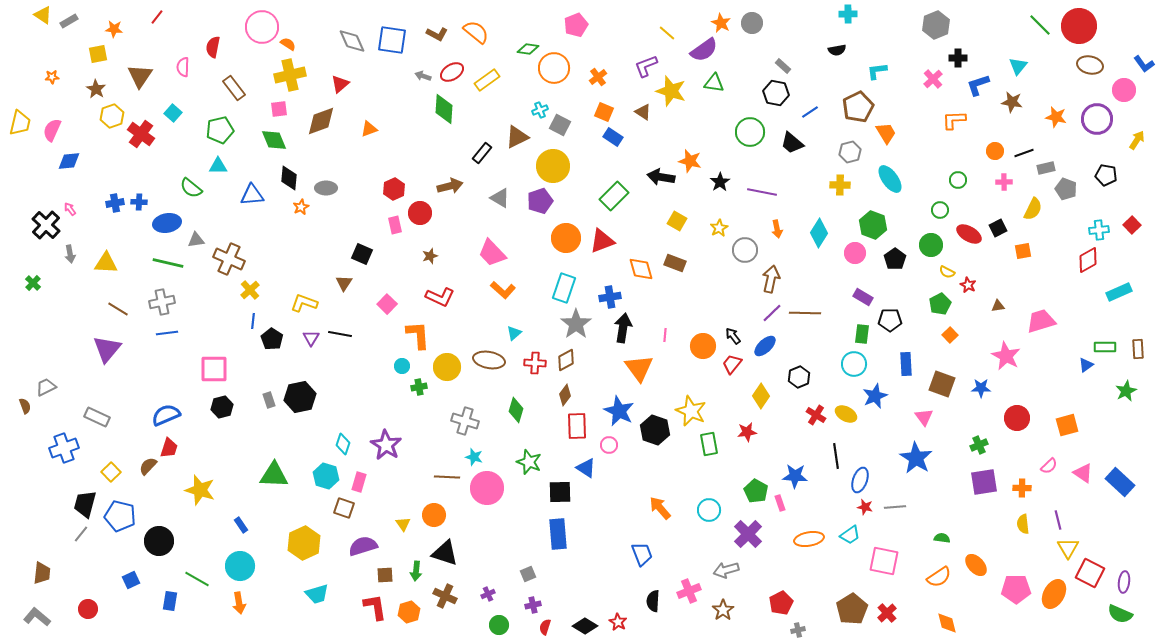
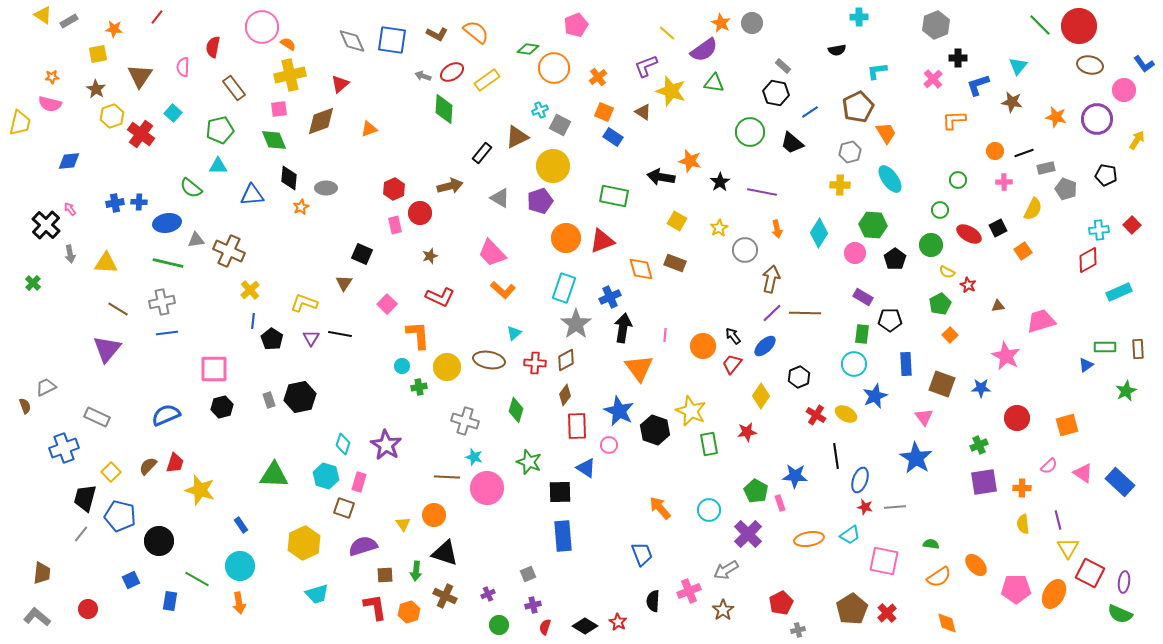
cyan cross at (848, 14): moved 11 px right, 3 px down
pink semicircle at (52, 130): moved 2 px left, 26 px up; rotated 100 degrees counterclockwise
green rectangle at (614, 196): rotated 56 degrees clockwise
green hexagon at (873, 225): rotated 16 degrees counterclockwise
orange square at (1023, 251): rotated 24 degrees counterclockwise
brown cross at (229, 259): moved 8 px up
blue cross at (610, 297): rotated 15 degrees counterclockwise
red trapezoid at (169, 448): moved 6 px right, 15 px down
black trapezoid at (85, 504): moved 6 px up
blue rectangle at (558, 534): moved 5 px right, 2 px down
green semicircle at (942, 538): moved 11 px left, 6 px down
gray arrow at (726, 570): rotated 15 degrees counterclockwise
